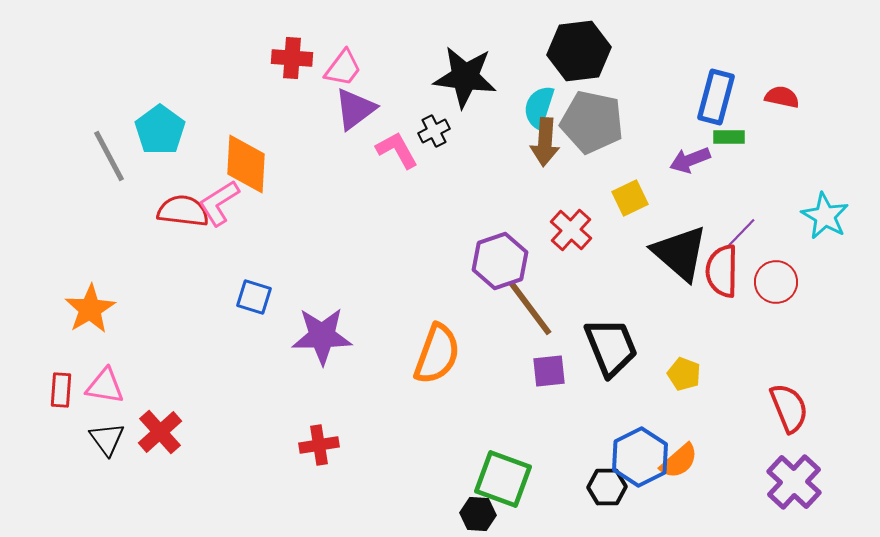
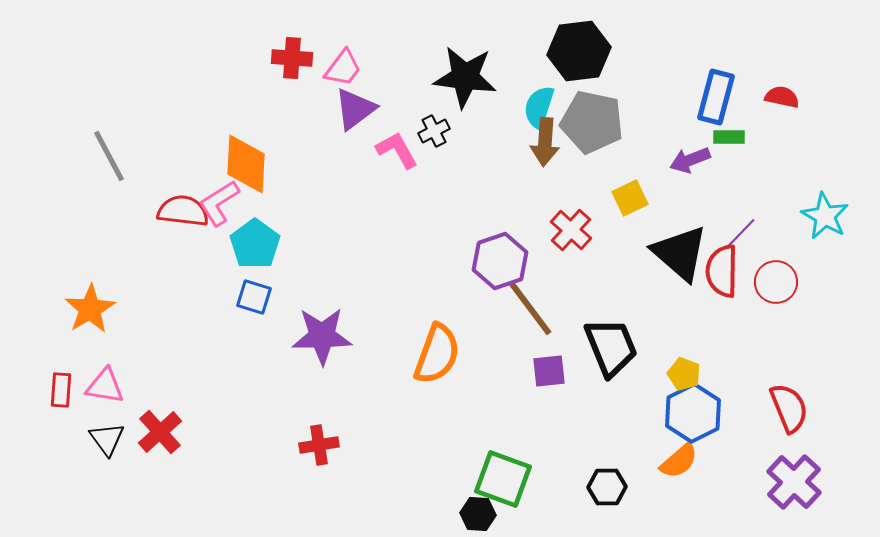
cyan pentagon at (160, 130): moved 95 px right, 114 px down
blue hexagon at (640, 457): moved 53 px right, 44 px up
